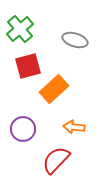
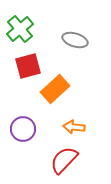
orange rectangle: moved 1 px right
red semicircle: moved 8 px right
